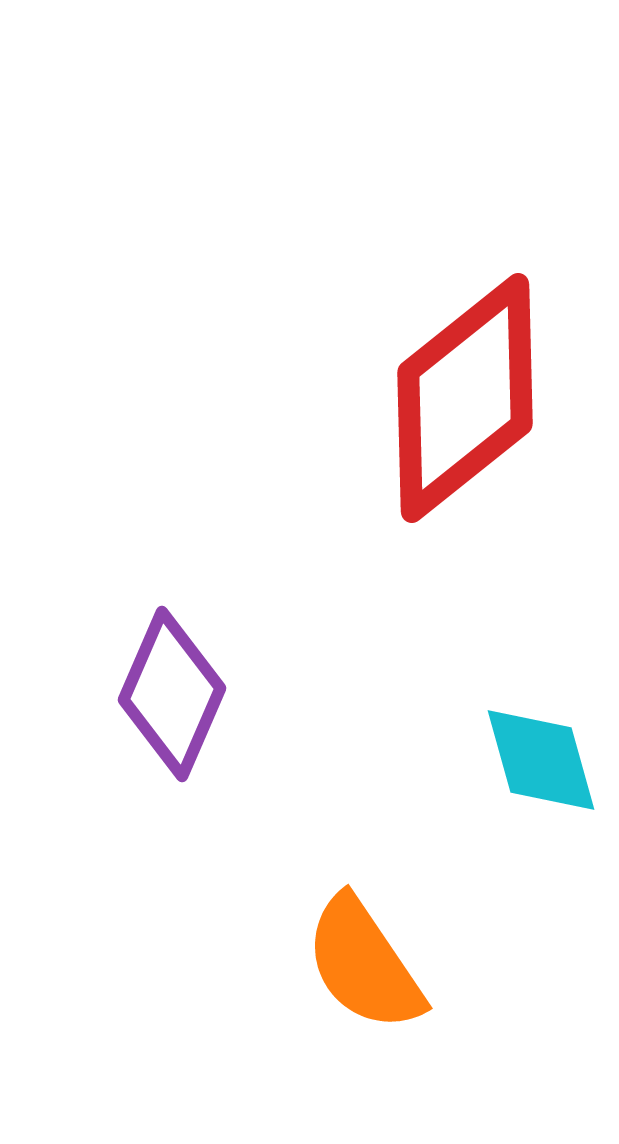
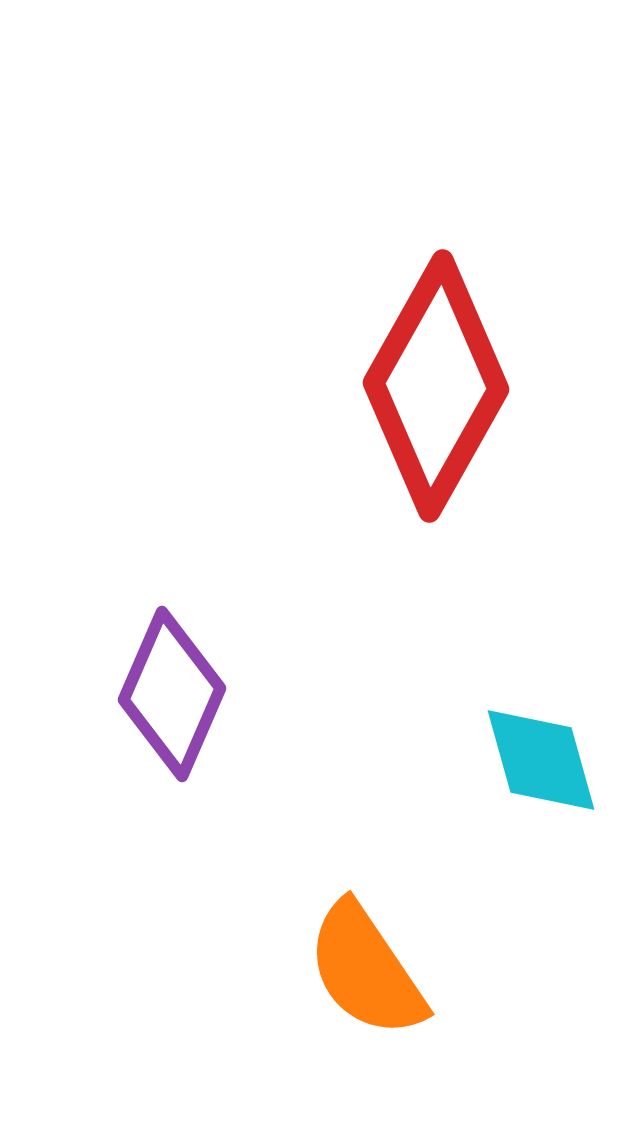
red diamond: moved 29 px left, 12 px up; rotated 22 degrees counterclockwise
orange semicircle: moved 2 px right, 6 px down
